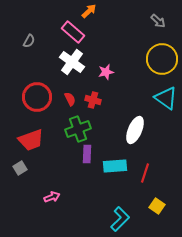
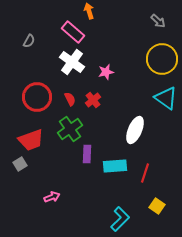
orange arrow: rotated 63 degrees counterclockwise
red cross: rotated 35 degrees clockwise
green cross: moved 8 px left; rotated 15 degrees counterclockwise
gray square: moved 4 px up
